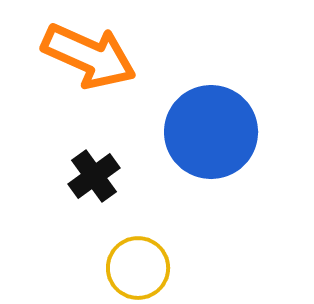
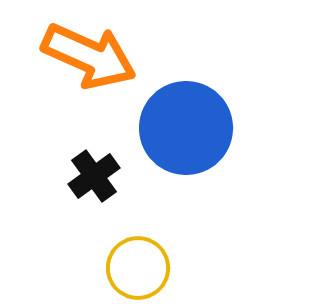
blue circle: moved 25 px left, 4 px up
